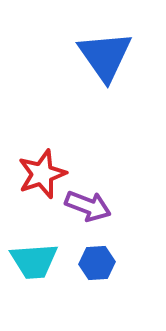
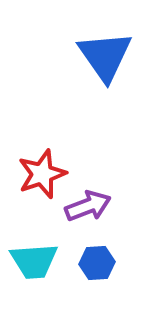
purple arrow: rotated 42 degrees counterclockwise
